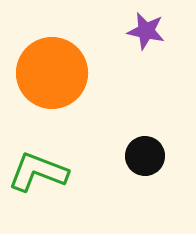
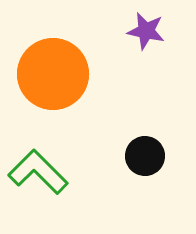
orange circle: moved 1 px right, 1 px down
green L-shape: rotated 24 degrees clockwise
